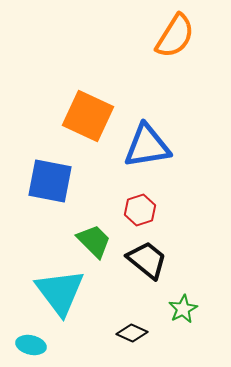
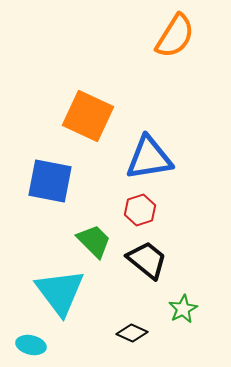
blue triangle: moved 2 px right, 12 px down
